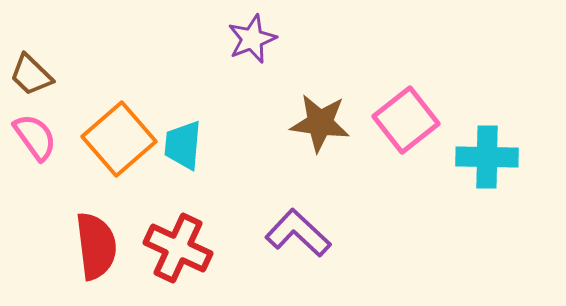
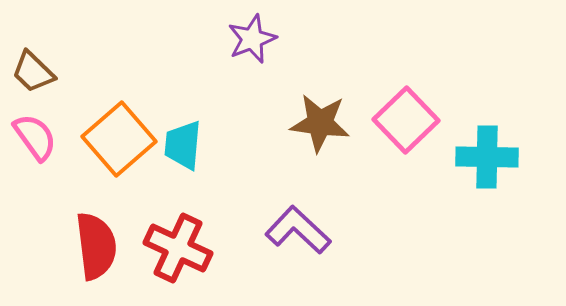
brown trapezoid: moved 2 px right, 3 px up
pink square: rotated 6 degrees counterclockwise
purple L-shape: moved 3 px up
